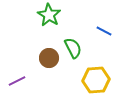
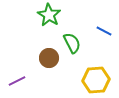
green semicircle: moved 1 px left, 5 px up
